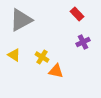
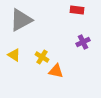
red rectangle: moved 4 px up; rotated 40 degrees counterclockwise
